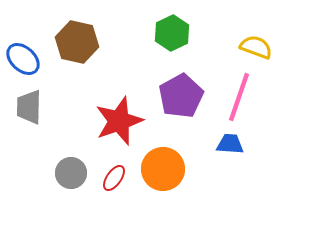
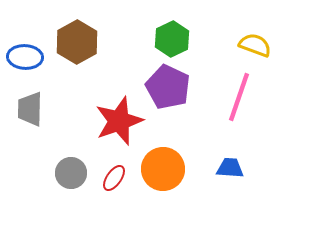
green hexagon: moved 6 px down
brown hexagon: rotated 18 degrees clockwise
yellow semicircle: moved 1 px left, 2 px up
blue ellipse: moved 2 px right, 2 px up; rotated 40 degrees counterclockwise
purple pentagon: moved 13 px left, 9 px up; rotated 18 degrees counterclockwise
gray trapezoid: moved 1 px right, 2 px down
blue trapezoid: moved 24 px down
